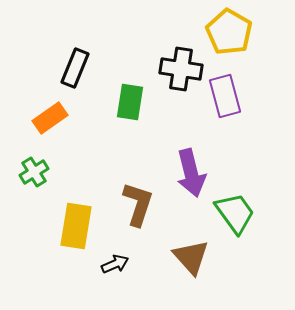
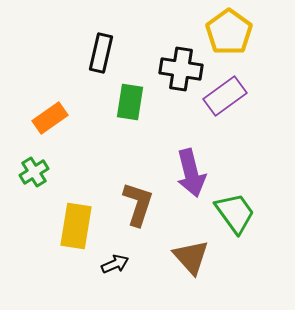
yellow pentagon: rotated 6 degrees clockwise
black rectangle: moved 26 px right, 15 px up; rotated 9 degrees counterclockwise
purple rectangle: rotated 69 degrees clockwise
